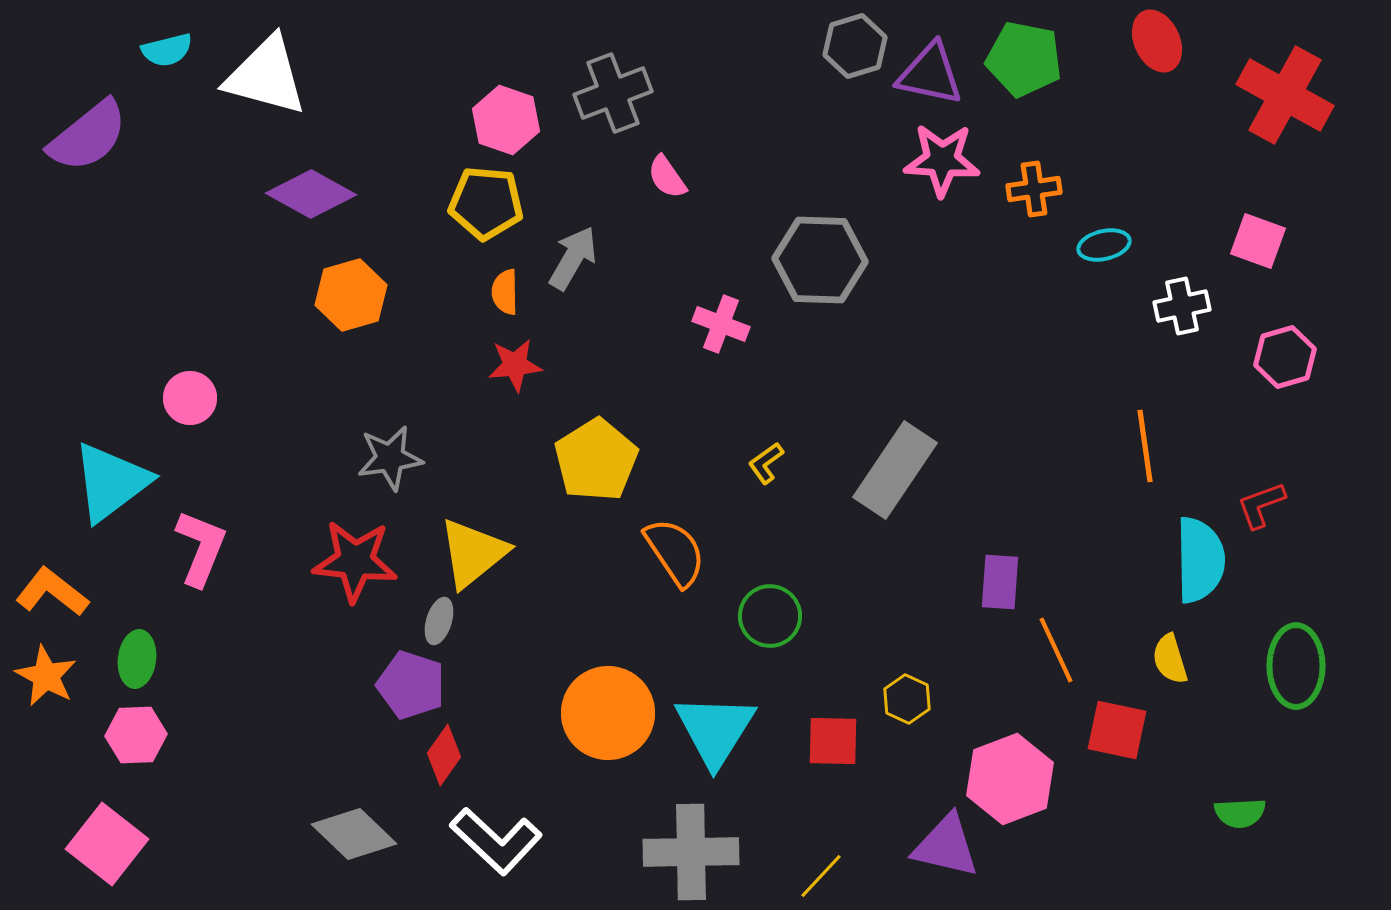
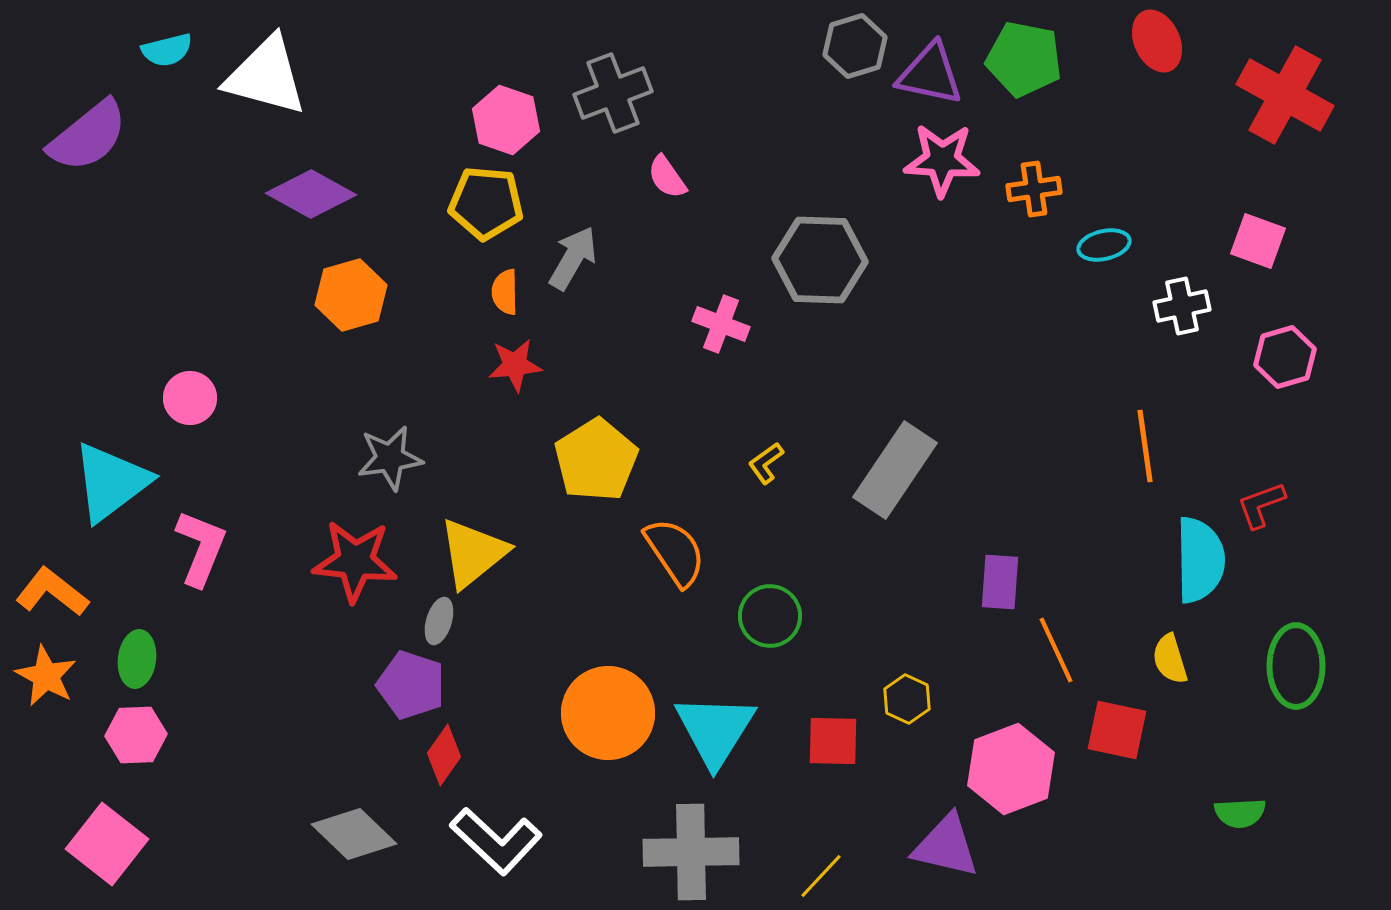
pink hexagon at (1010, 779): moved 1 px right, 10 px up
